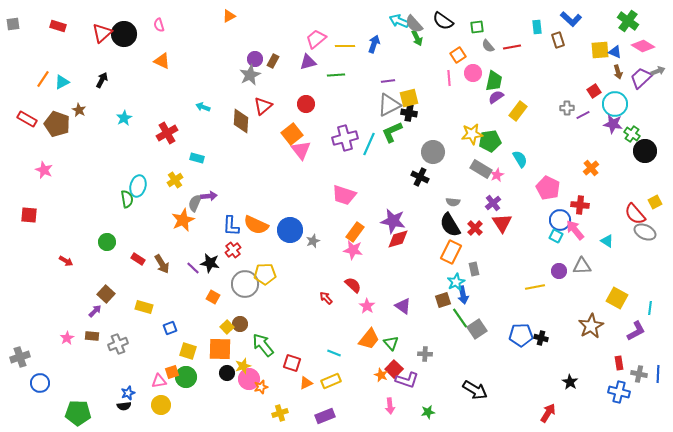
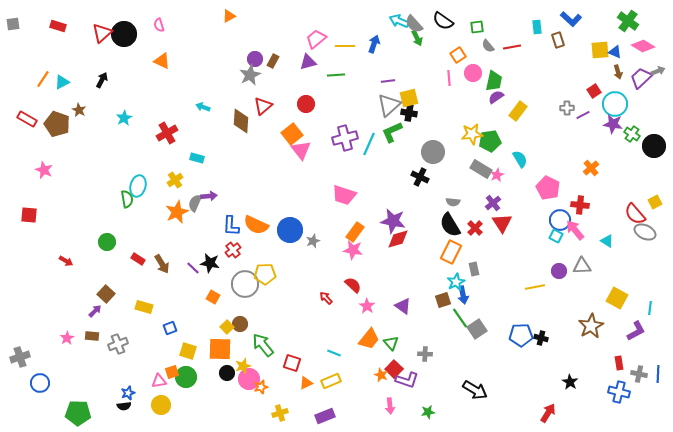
gray triangle at (389, 105): rotated 15 degrees counterclockwise
black circle at (645, 151): moved 9 px right, 5 px up
orange star at (183, 220): moved 6 px left, 8 px up
